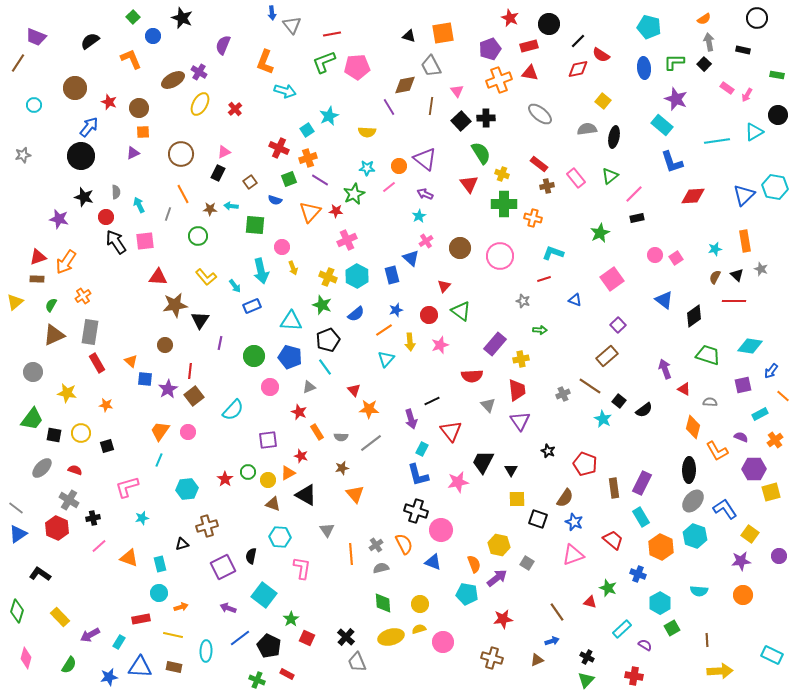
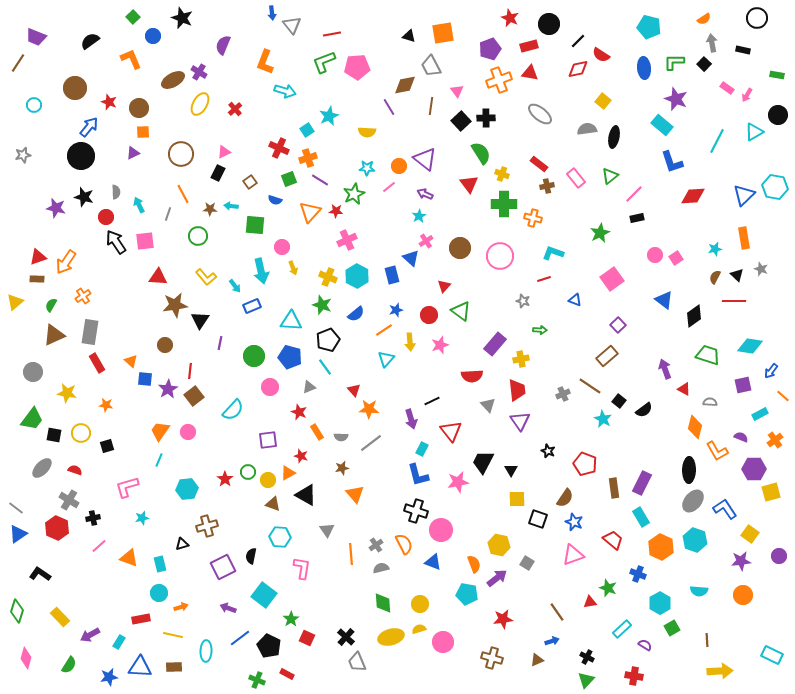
gray arrow at (709, 42): moved 3 px right, 1 px down
cyan line at (717, 141): rotated 55 degrees counterclockwise
purple star at (59, 219): moved 3 px left, 11 px up
orange rectangle at (745, 241): moved 1 px left, 3 px up
orange diamond at (693, 427): moved 2 px right
cyan hexagon at (695, 536): moved 4 px down
red triangle at (590, 602): rotated 24 degrees counterclockwise
brown rectangle at (174, 667): rotated 14 degrees counterclockwise
